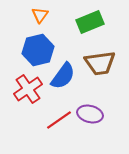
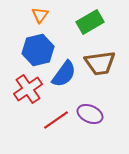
green rectangle: rotated 8 degrees counterclockwise
blue semicircle: moved 1 px right, 2 px up
purple ellipse: rotated 10 degrees clockwise
red line: moved 3 px left
